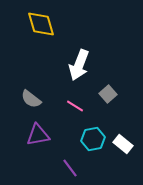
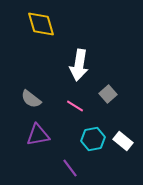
white arrow: rotated 12 degrees counterclockwise
white rectangle: moved 3 px up
